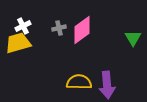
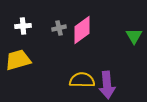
white cross: rotated 21 degrees clockwise
green triangle: moved 1 px right, 2 px up
yellow trapezoid: moved 17 px down
yellow semicircle: moved 3 px right, 2 px up
